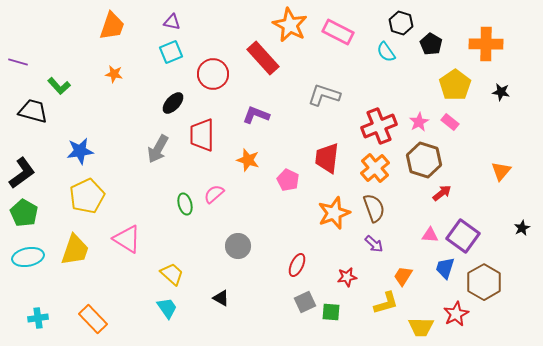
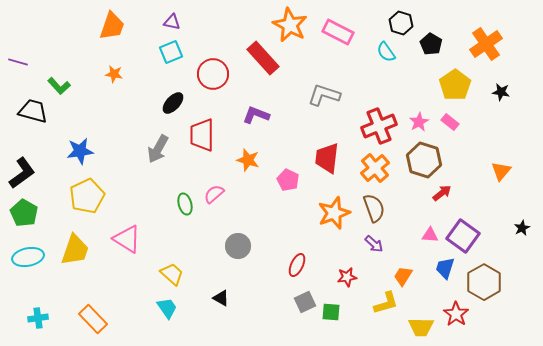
orange cross at (486, 44): rotated 36 degrees counterclockwise
red star at (456, 314): rotated 10 degrees counterclockwise
